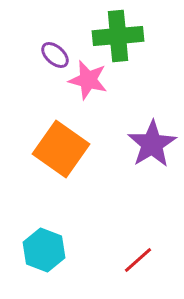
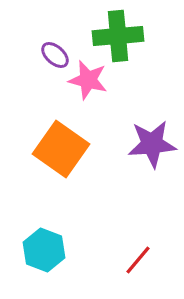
purple star: rotated 27 degrees clockwise
red line: rotated 8 degrees counterclockwise
